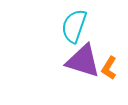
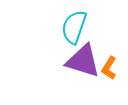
cyan semicircle: moved 1 px down
